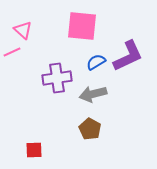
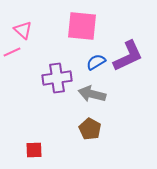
gray arrow: moved 1 px left; rotated 28 degrees clockwise
